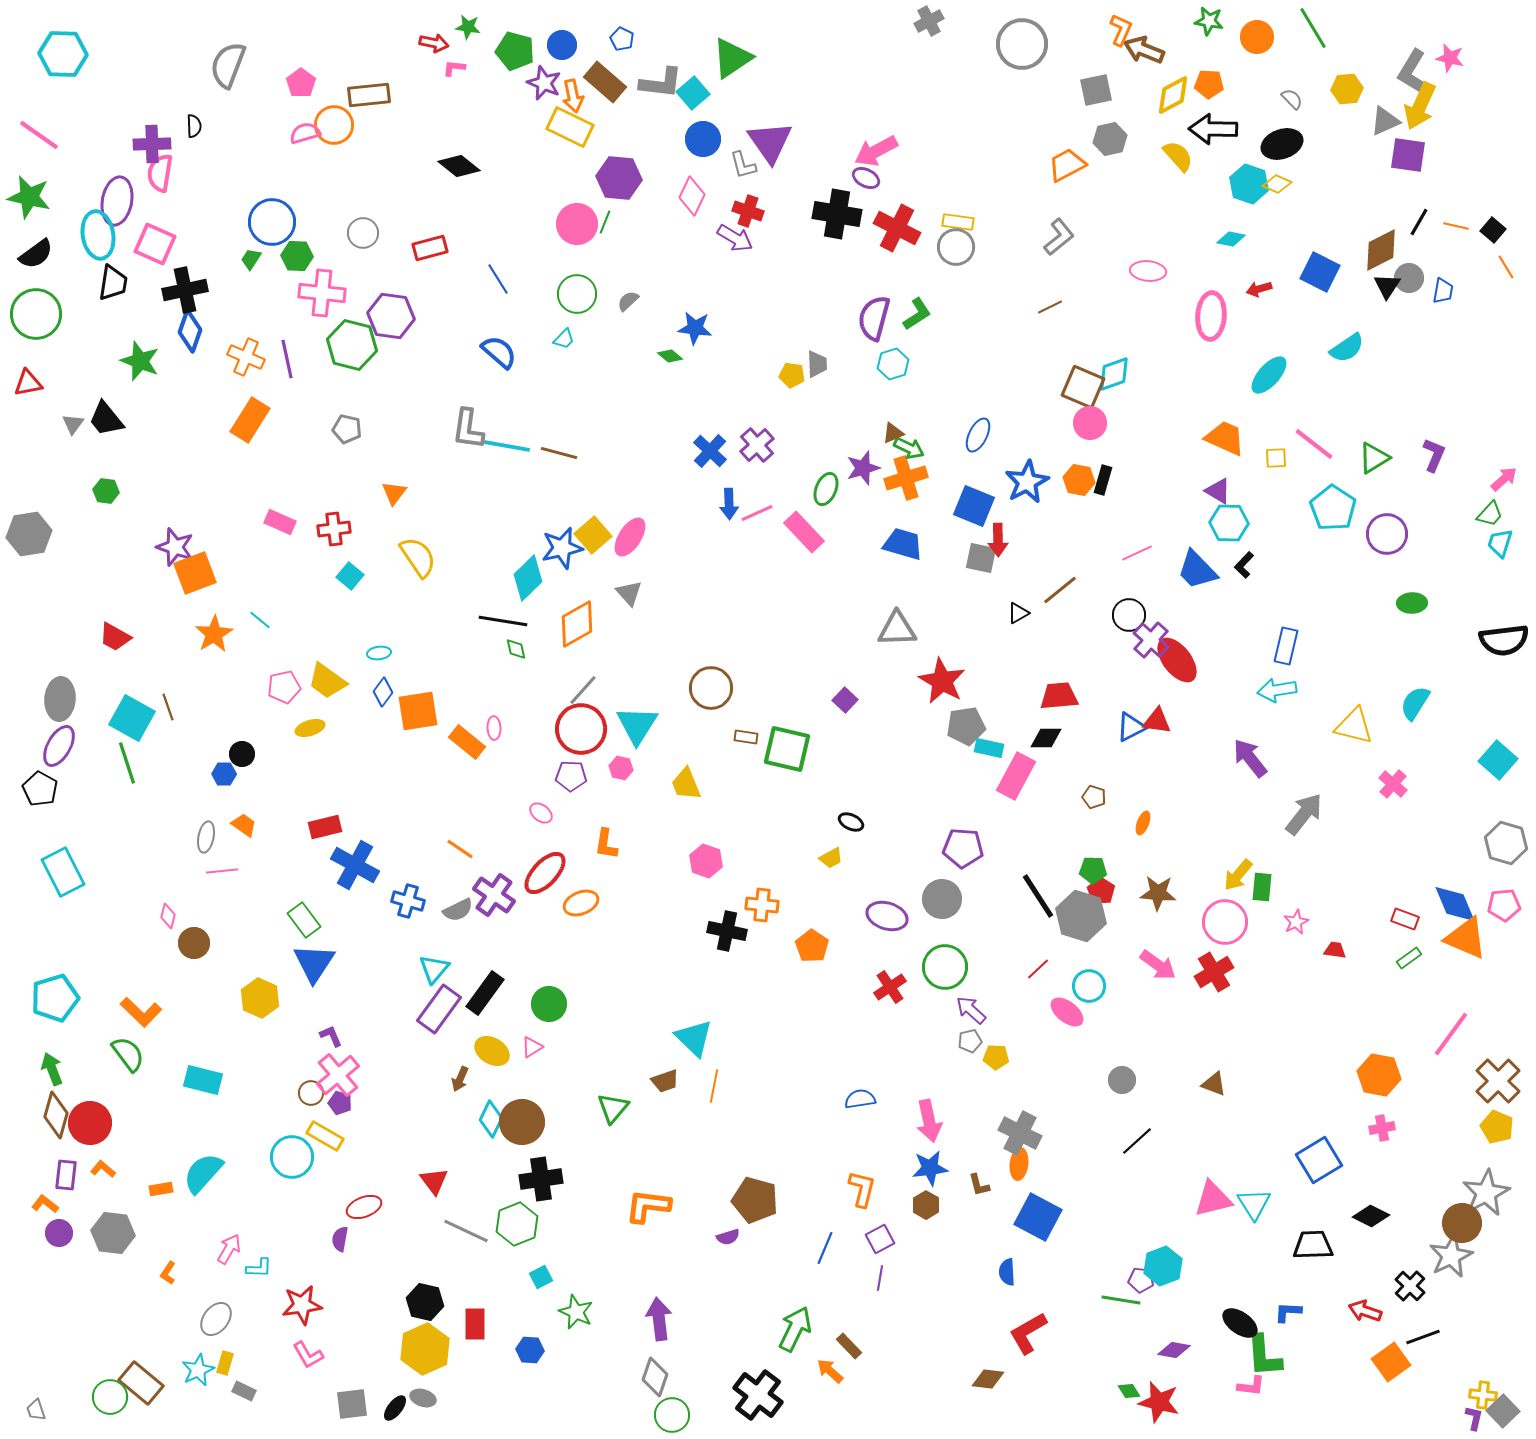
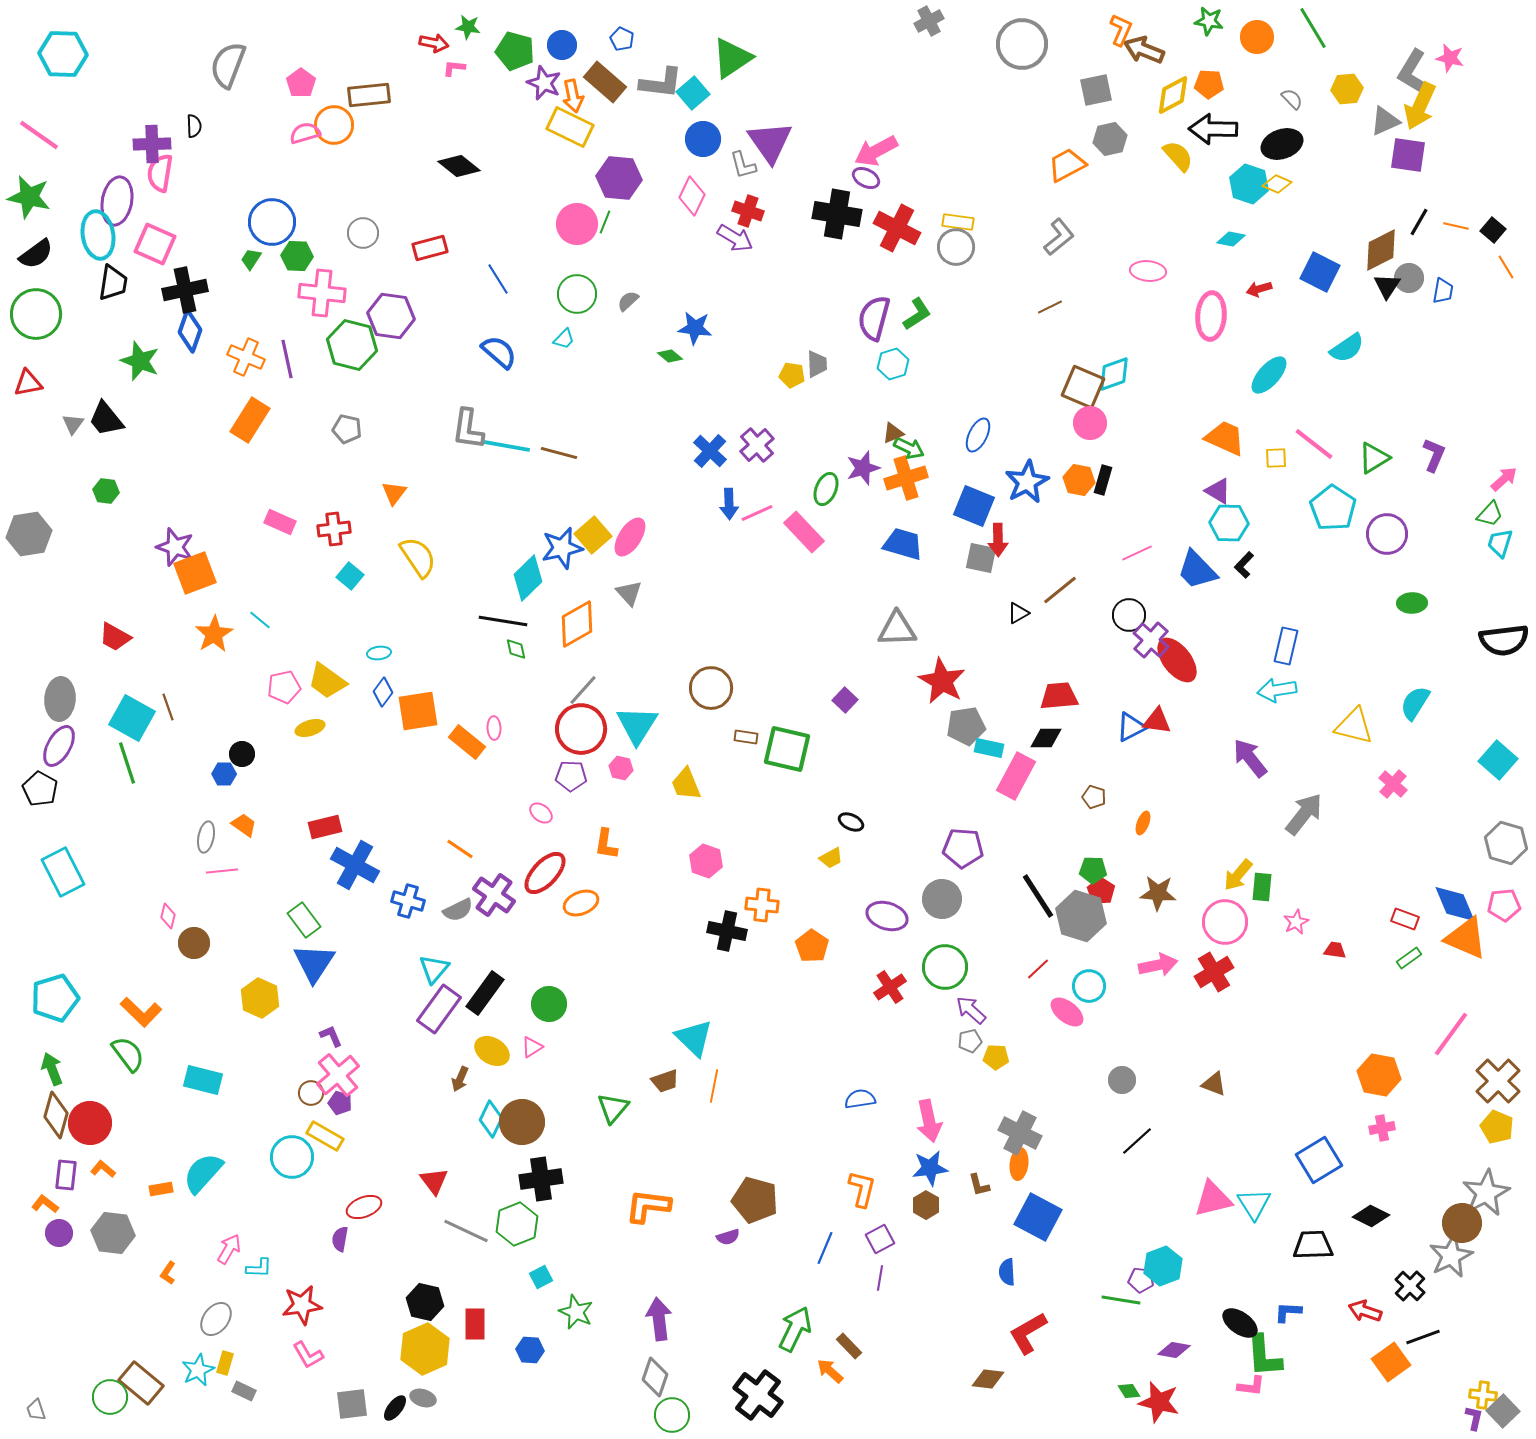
pink arrow at (1158, 965): rotated 48 degrees counterclockwise
